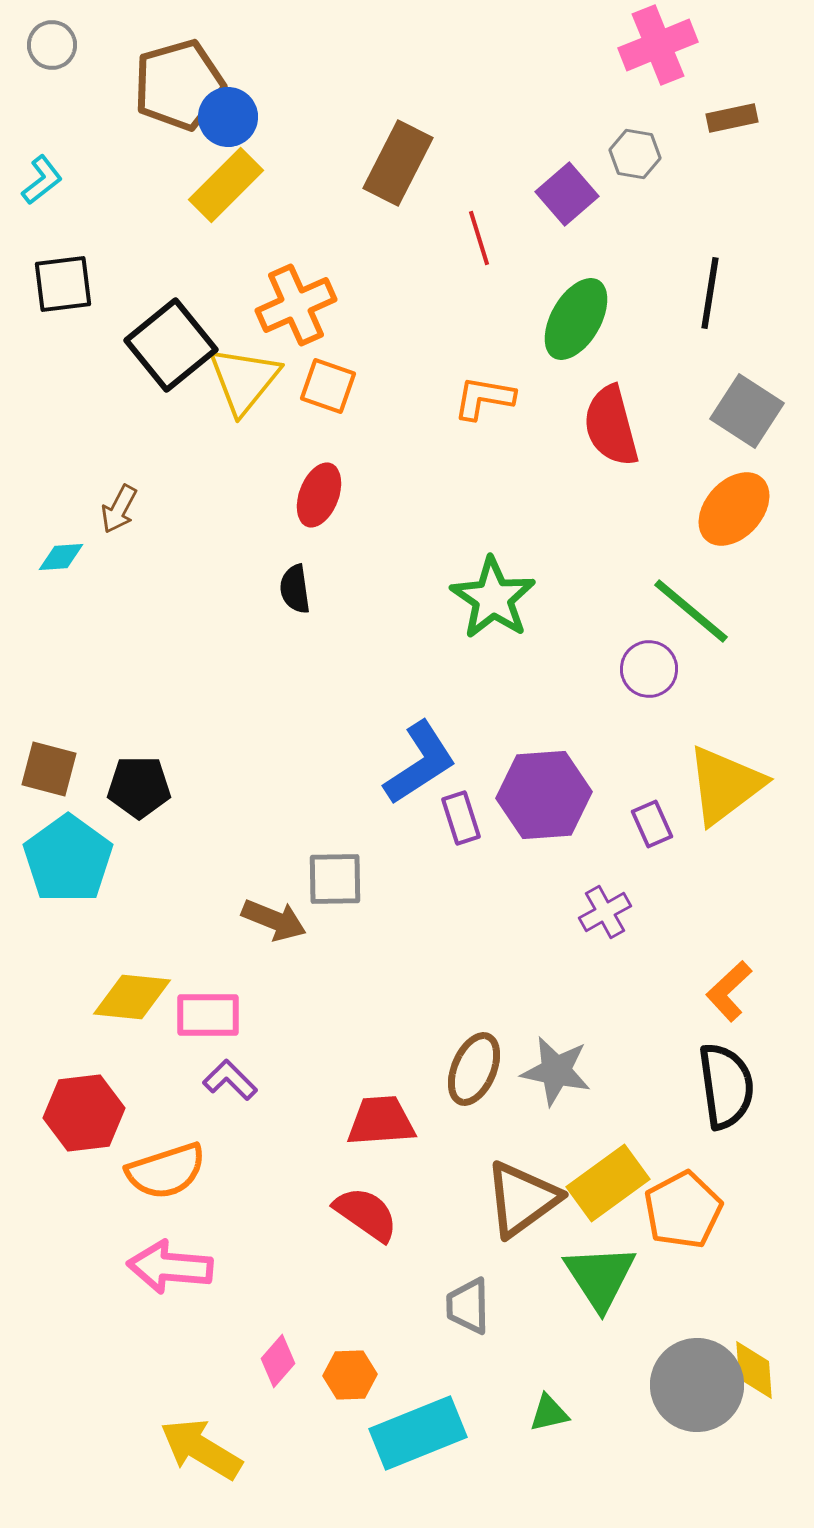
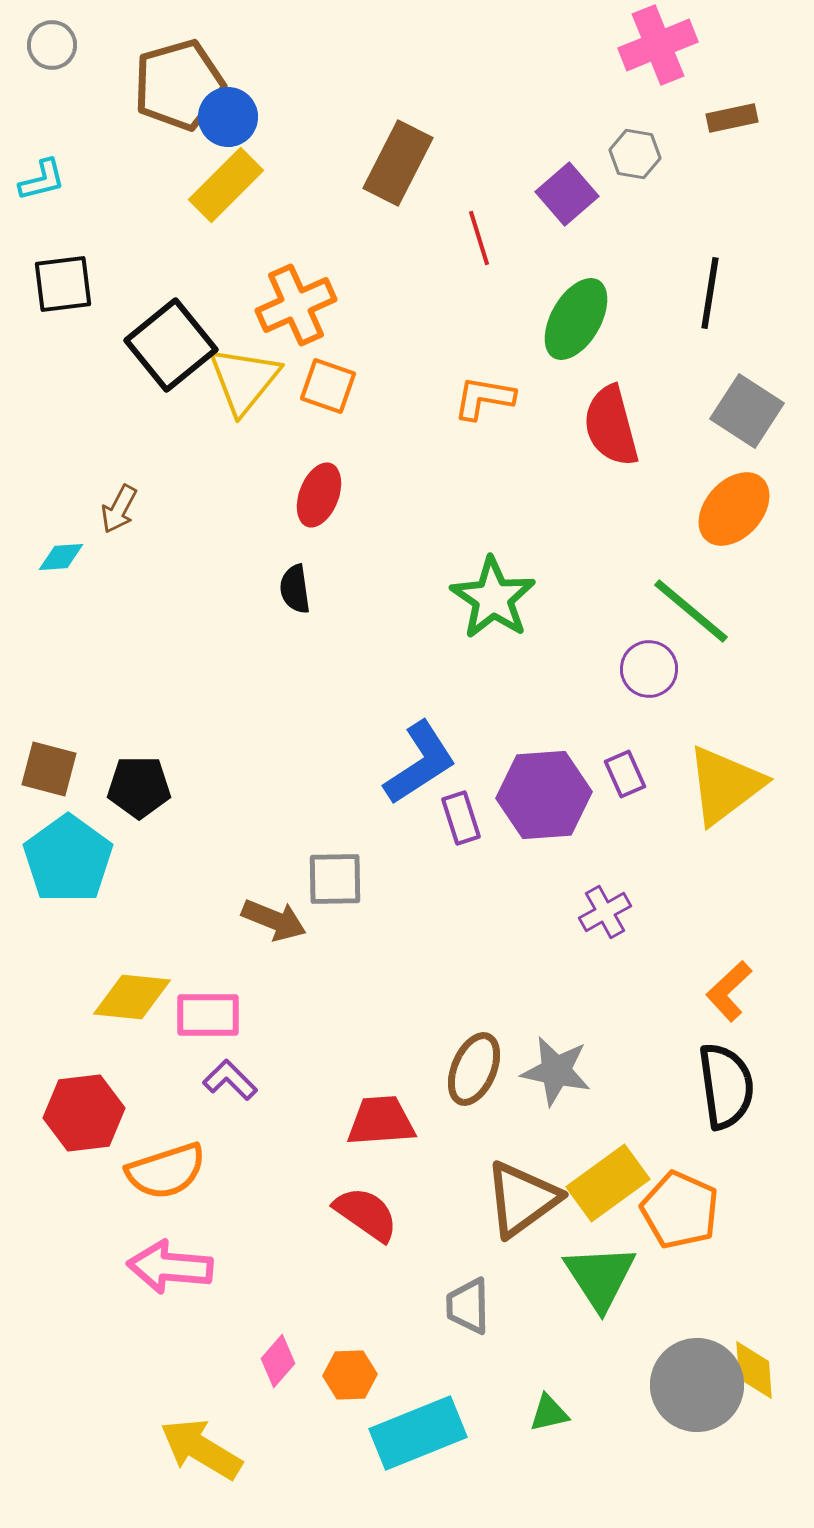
cyan L-shape at (42, 180): rotated 24 degrees clockwise
purple rectangle at (652, 824): moved 27 px left, 50 px up
orange pentagon at (683, 1210): moved 3 px left; rotated 20 degrees counterclockwise
